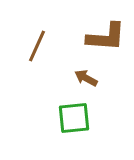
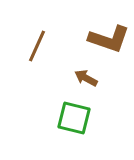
brown L-shape: moved 3 px right, 2 px down; rotated 15 degrees clockwise
green square: rotated 20 degrees clockwise
